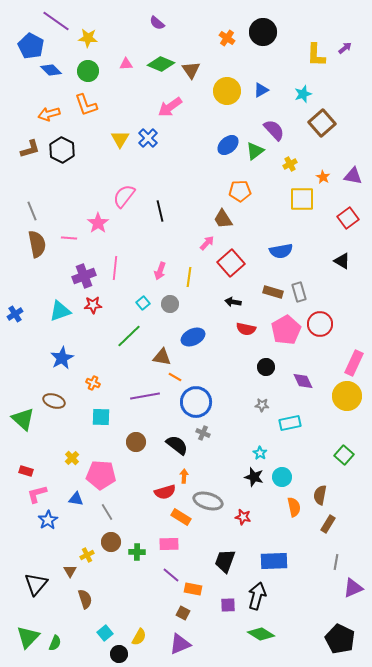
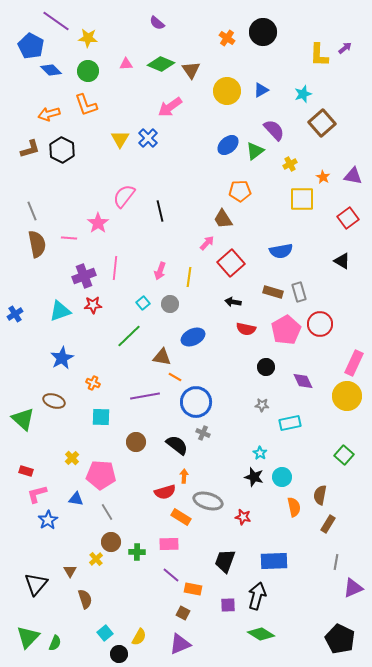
yellow L-shape at (316, 55): moved 3 px right
yellow cross at (87, 555): moved 9 px right, 4 px down; rotated 16 degrees counterclockwise
